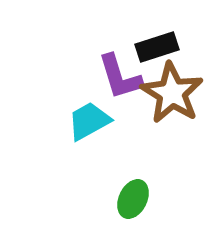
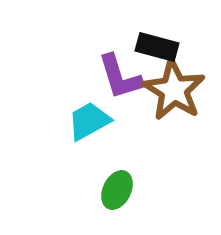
black rectangle: rotated 33 degrees clockwise
brown star: moved 2 px right, 3 px up
green ellipse: moved 16 px left, 9 px up
